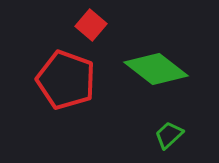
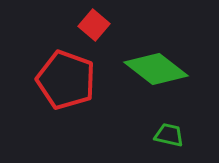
red square: moved 3 px right
green trapezoid: rotated 56 degrees clockwise
